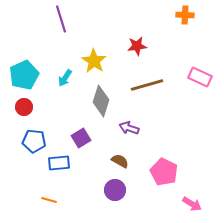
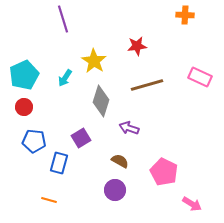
purple line: moved 2 px right
blue rectangle: rotated 70 degrees counterclockwise
